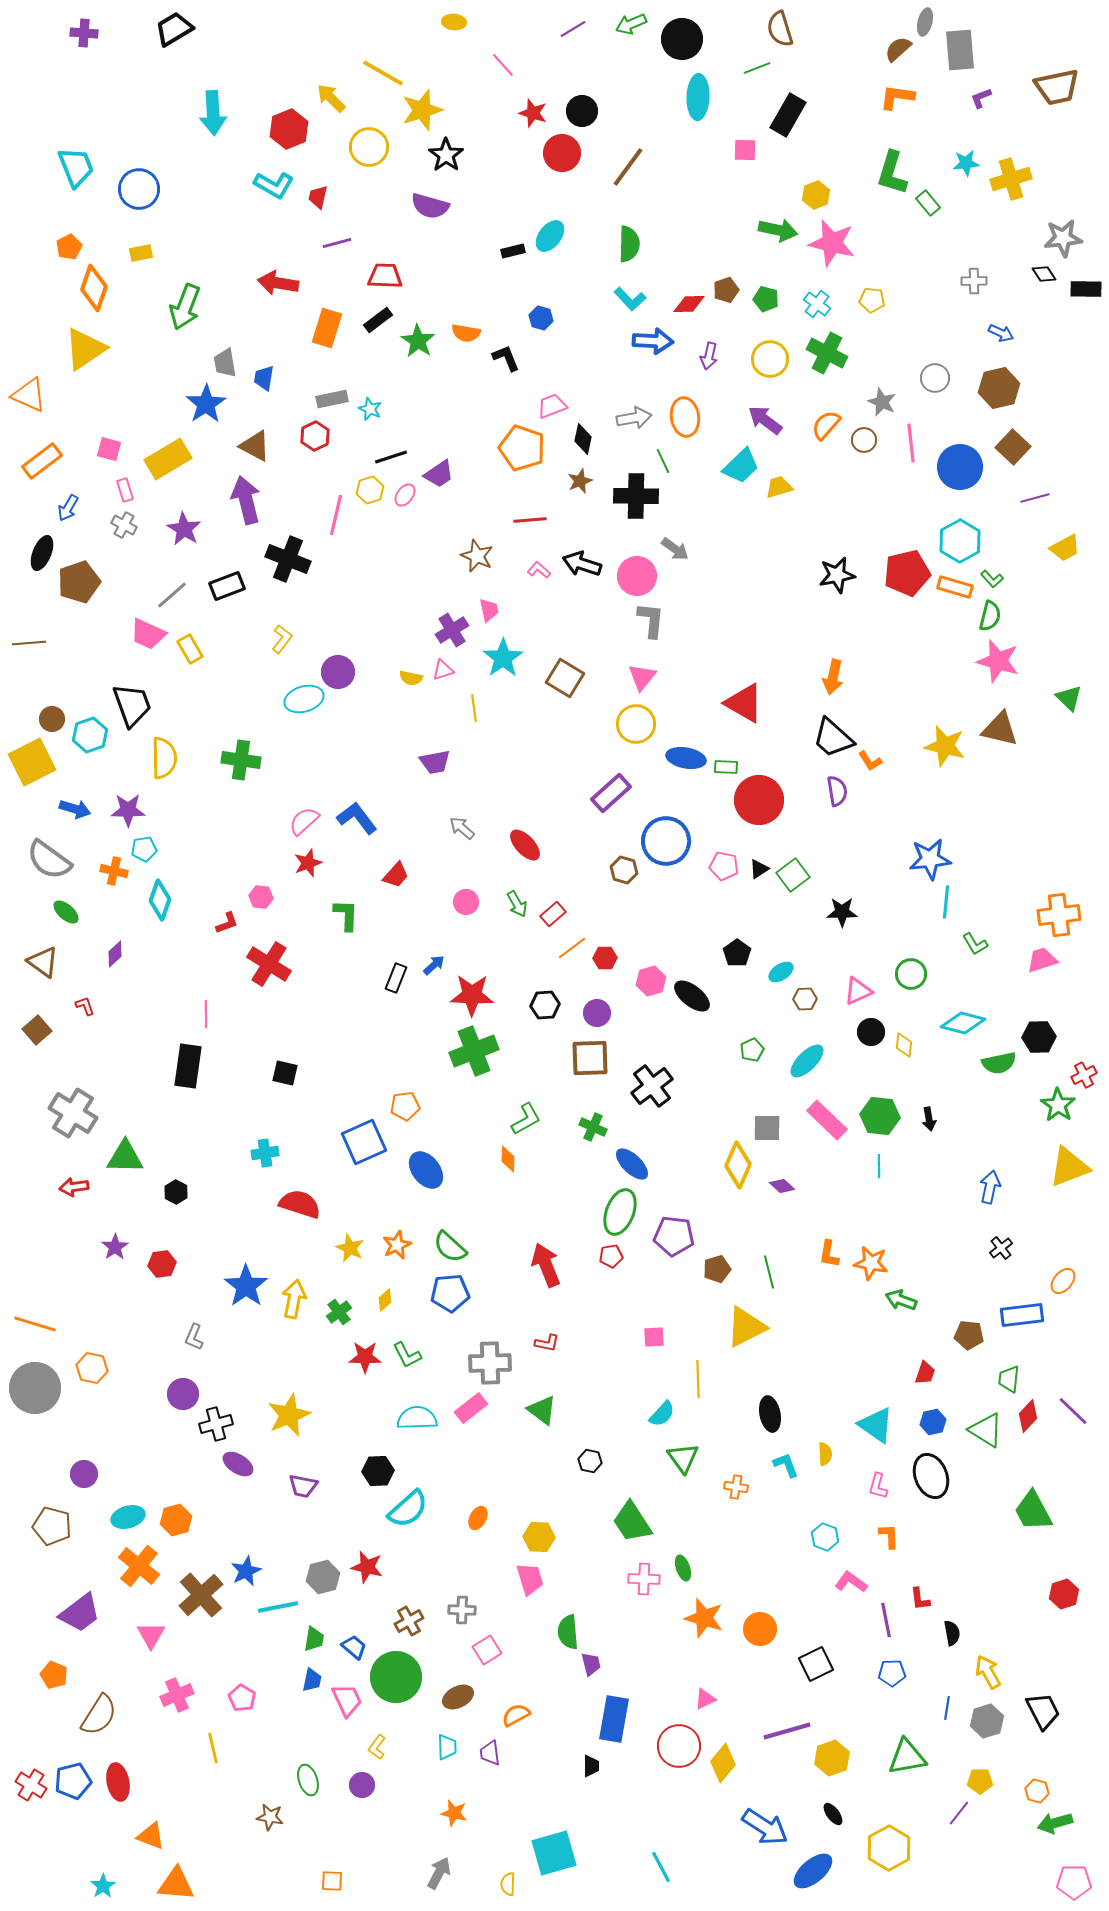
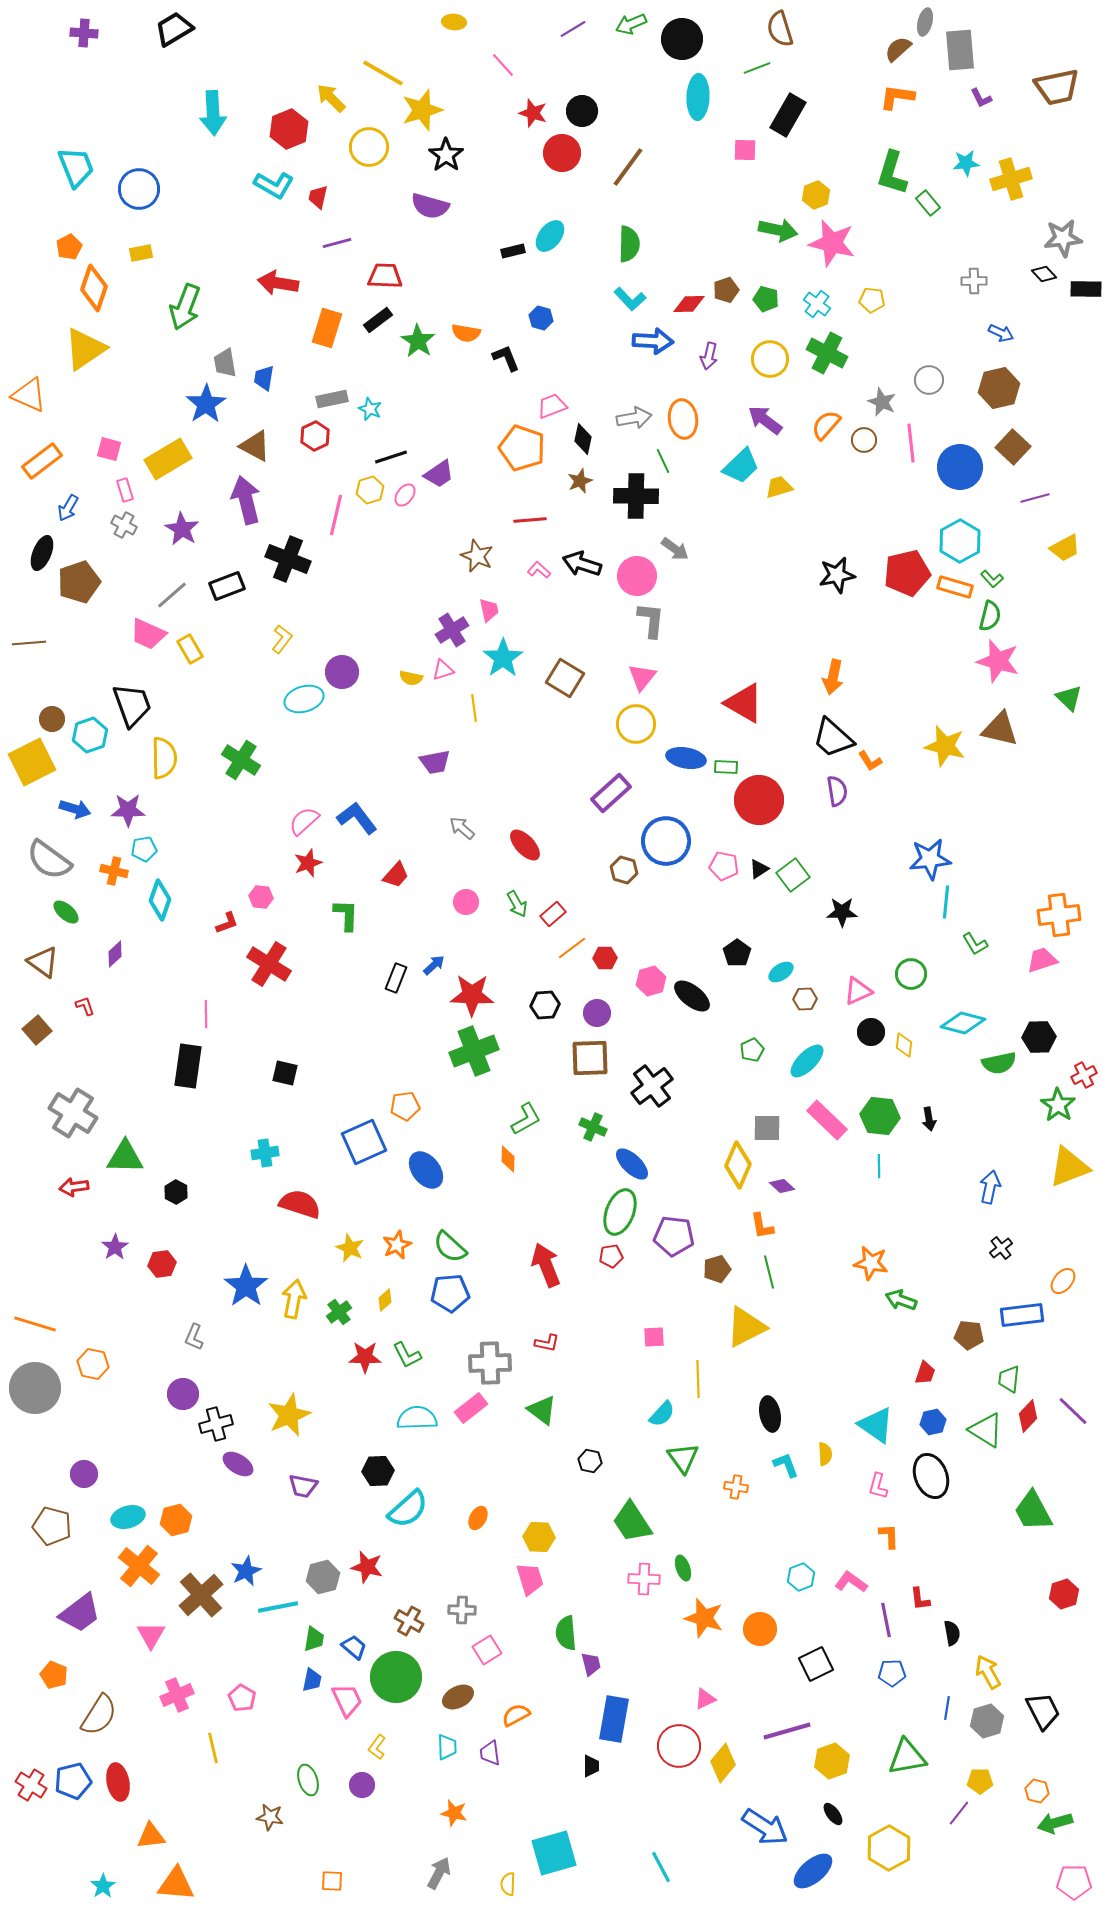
purple L-shape at (981, 98): rotated 95 degrees counterclockwise
black diamond at (1044, 274): rotated 10 degrees counterclockwise
gray circle at (935, 378): moved 6 px left, 2 px down
orange ellipse at (685, 417): moved 2 px left, 2 px down
purple star at (184, 529): moved 2 px left
purple circle at (338, 672): moved 4 px right
green cross at (241, 760): rotated 24 degrees clockwise
orange L-shape at (829, 1254): moved 67 px left, 28 px up; rotated 20 degrees counterclockwise
orange hexagon at (92, 1368): moved 1 px right, 4 px up
cyan hexagon at (825, 1537): moved 24 px left, 40 px down; rotated 20 degrees clockwise
brown cross at (409, 1621): rotated 32 degrees counterclockwise
green semicircle at (568, 1632): moved 2 px left, 1 px down
yellow hexagon at (832, 1758): moved 3 px down
orange triangle at (151, 1836): rotated 28 degrees counterclockwise
